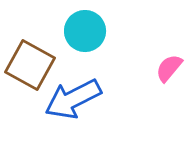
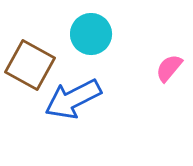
cyan circle: moved 6 px right, 3 px down
